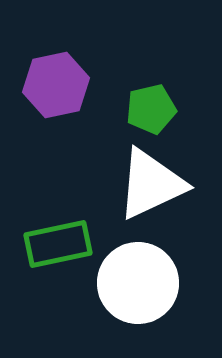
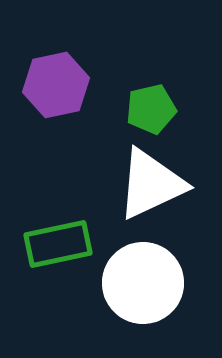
white circle: moved 5 px right
